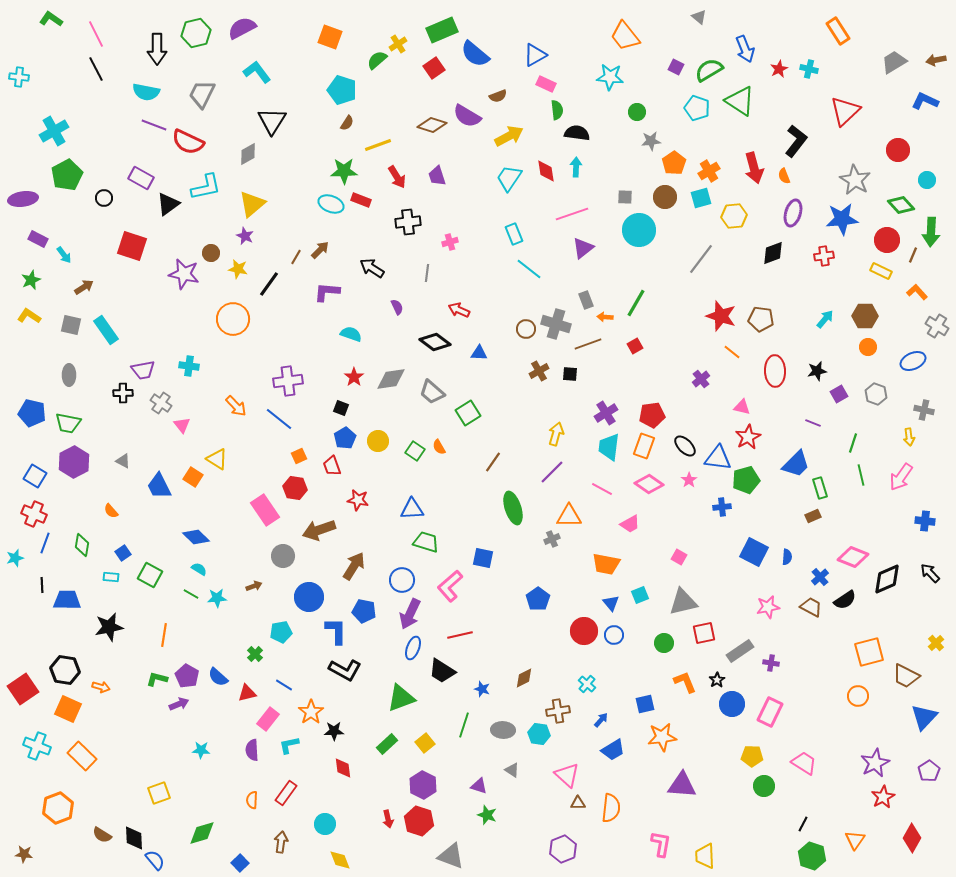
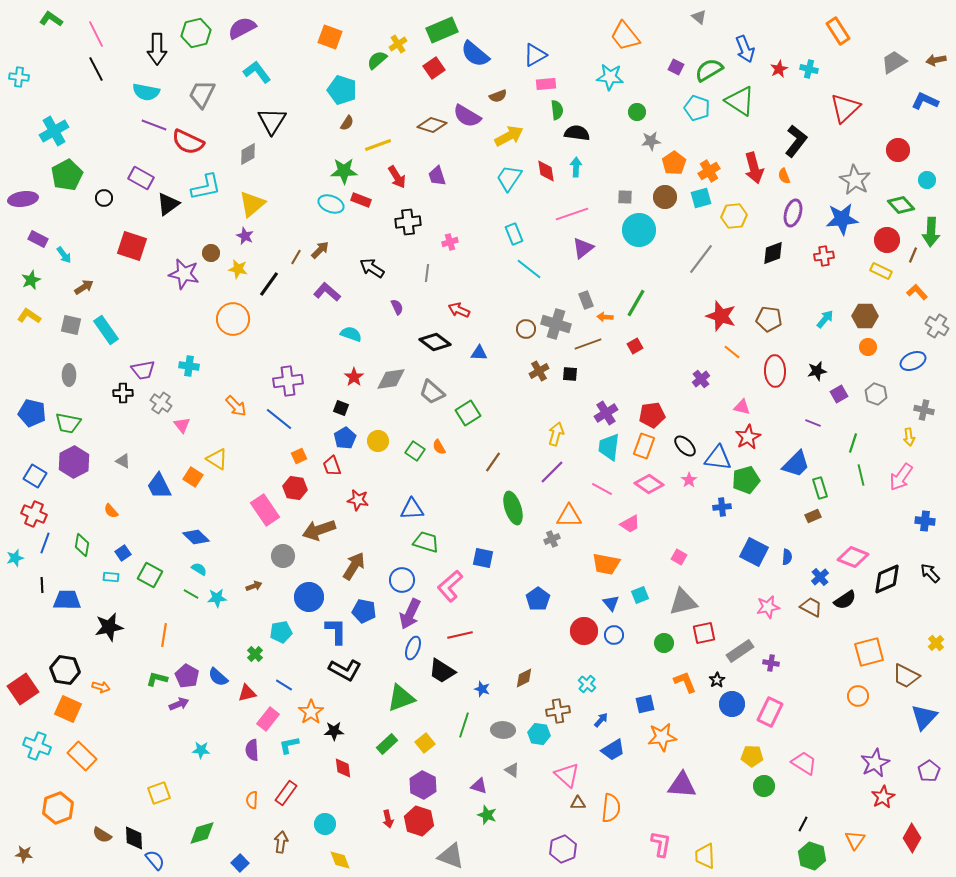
pink rectangle at (546, 84): rotated 30 degrees counterclockwise
red triangle at (845, 111): moved 3 px up
purple L-shape at (327, 292): rotated 36 degrees clockwise
brown pentagon at (761, 319): moved 8 px right
